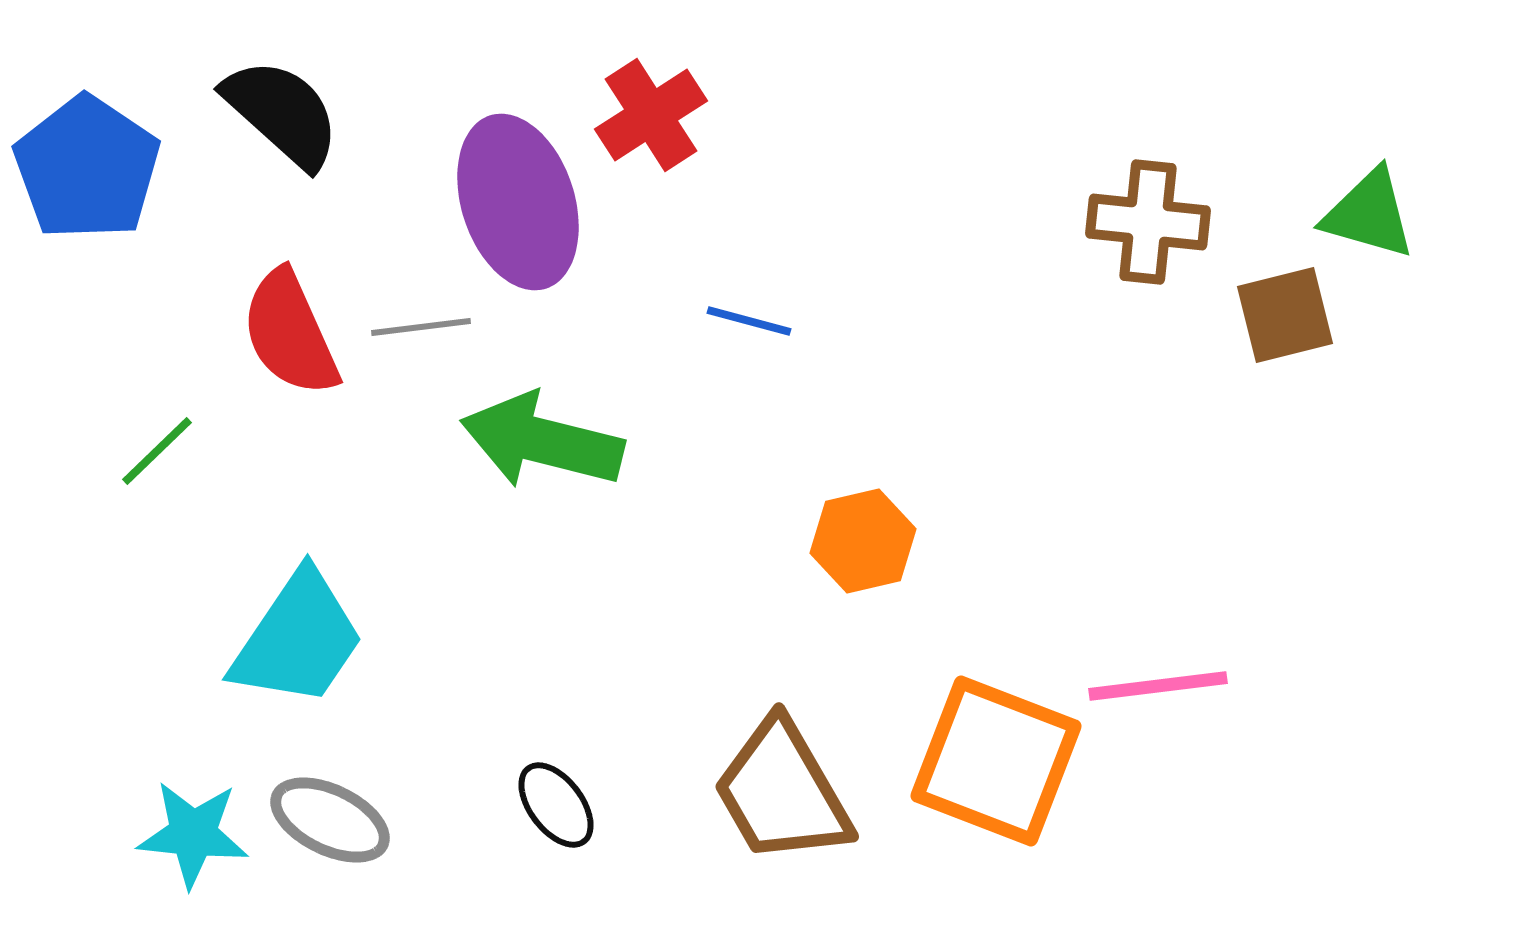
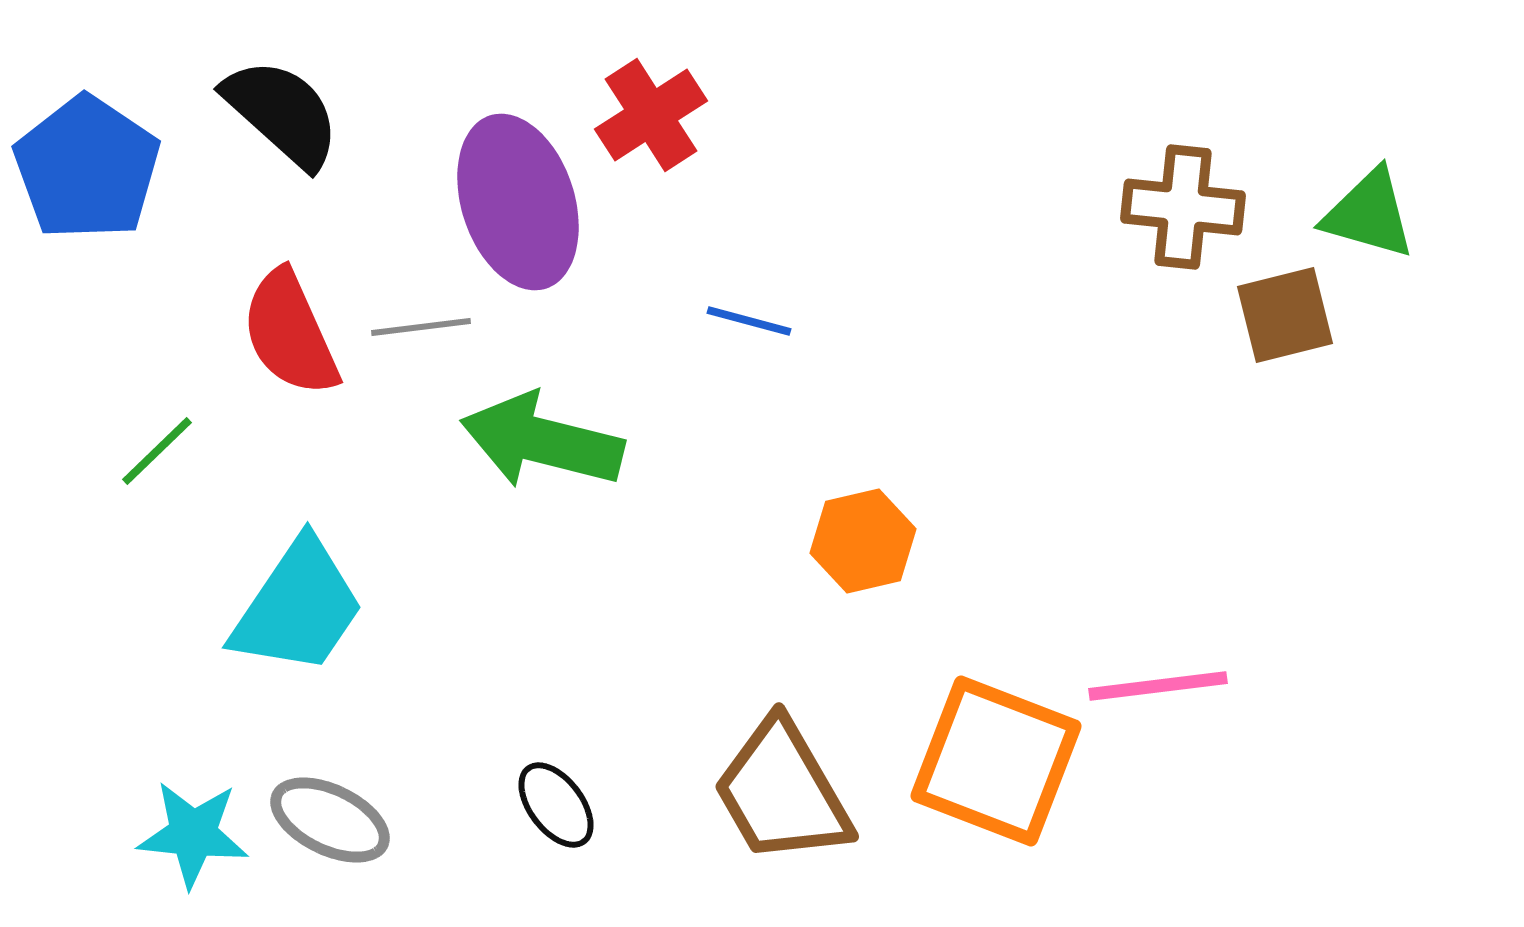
brown cross: moved 35 px right, 15 px up
cyan trapezoid: moved 32 px up
